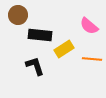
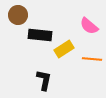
black L-shape: moved 9 px right, 14 px down; rotated 30 degrees clockwise
